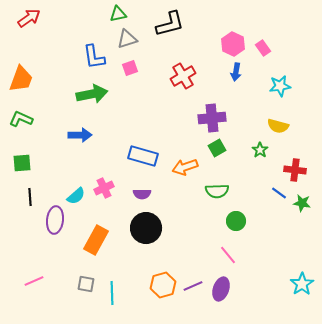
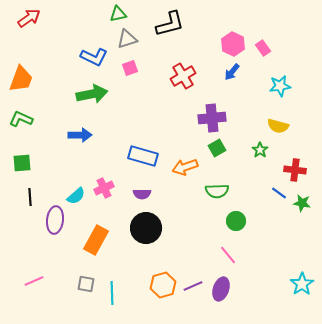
blue L-shape at (94, 57): rotated 56 degrees counterclockwise
blue arrow at (236, 72): moved 4 px left; rotated 30 degrees clockwise
